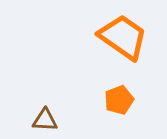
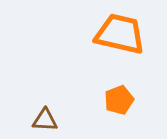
orange trapezoid: moved 3 px left, 3 px up; rotated 22 degrees counterclockwise
